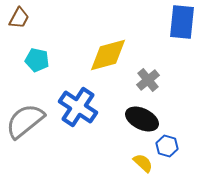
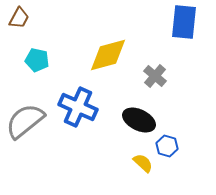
blue rectangle: moved 2 px right
gray cross: moved 7 px right, 4 px up; rotated 10 degrees counterclockwise
blue cross: rotated 9 degrees counterclockwise
black ellipse: moved 3 px left, 1 px down
